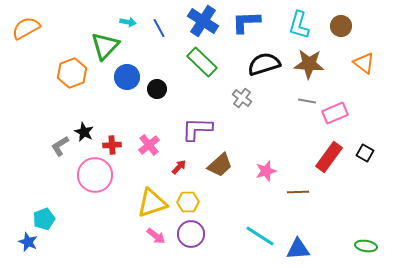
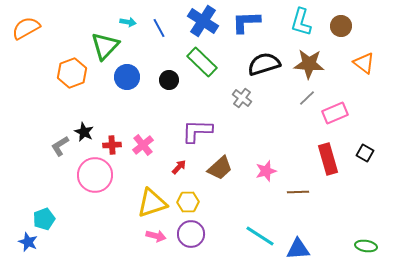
cyan L-shape: moved 2 px right, 3 px up
black circle: moved 12 px right, 9 px up
gray line: moved 3 px up; rotated 54 degrees counterclockwise
purple L-shape: moved 2 px down
pink cross: moved 6 px left
red rectangle: moved 1 px left, 2 px down; rotated 52 degrees counterclockwise
brown trapezoid: moved 3 px down
pink arrow: rotated 24 degrees counterclockwise
